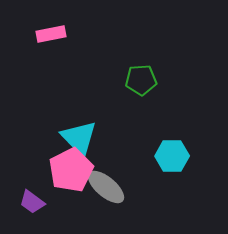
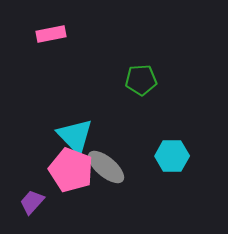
cyan triangle: moved 4 px left, 2 px up
pink pentagon: rotated 24 degrees counterclockwise
gray ellipse: moved 20 px up
purple trapezoid: rotated 96 degrees clockwise
